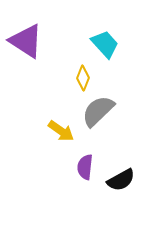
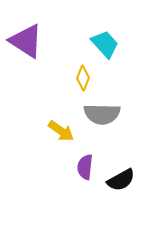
gray semicircle: moved 4 px right, 3 px down; rotated 135 degrees counterclockwise
